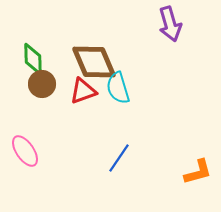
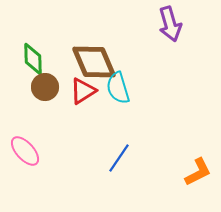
brown circle: moved 3 px right, 3 px down
red triangle: rotated 12 degrees counterclockwise
pink ellipse: rotated 8 degrees counterclockwise
orange L-shape: rotated 12 degrees counterclockwise
